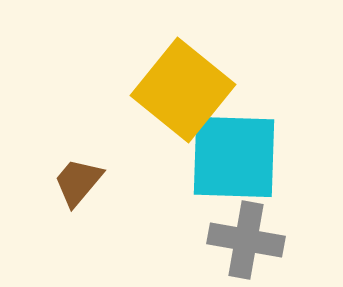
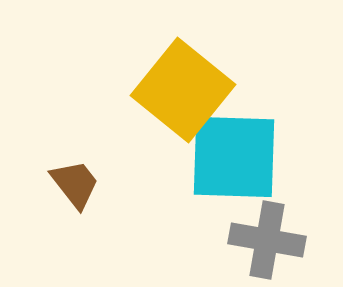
brown trapezoid: moved 3 px left, 2 px down; rotated 102 degrees clockwise
gray cross: moved 21 px right
